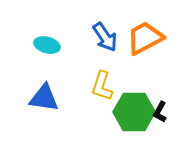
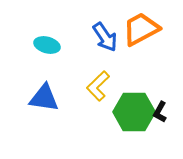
orange trapezoid: moved 4 px left, 9 px up
yellow L-shape: moved 4 px left; rotated 28 degrees clockwise
